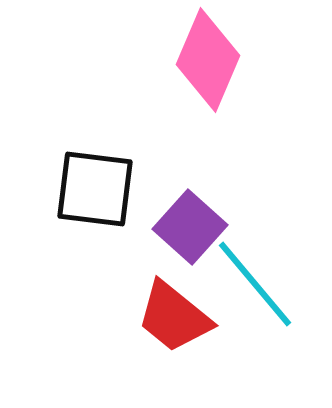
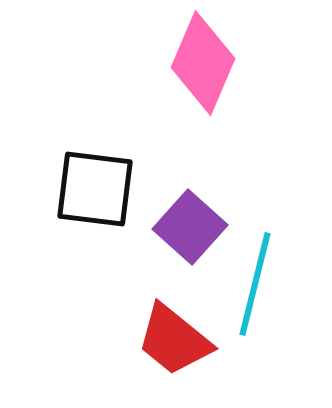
pink diamond: moved 5 px left, 3 px down
cyan line: rotated 54 degrees clockwise
red trapezoid: moved 23 px down
